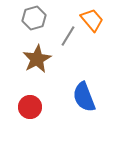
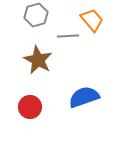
gray hexagon: moved 2 px right, 3 px up
gray line: rotated 55 degrees clockwise
brown star: moved 1 px right, 1 px down; rotated 16 degrees counterclockwise
blue semicircle: rotated 92 degrees clockwise
